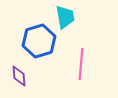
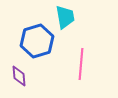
blue hexagon: moved 2 px left
